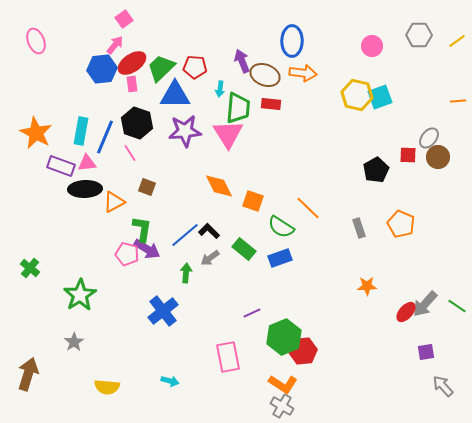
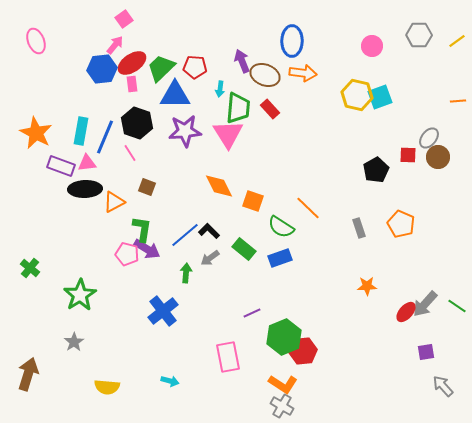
red rectangle at (271, 104): moved 1 px left, 5 px down; rotated 42 degrees clockwise
